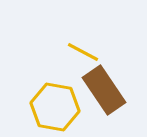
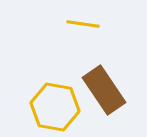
yellow line: moved 28 px up; rotated 20 degrees counterclockwise
